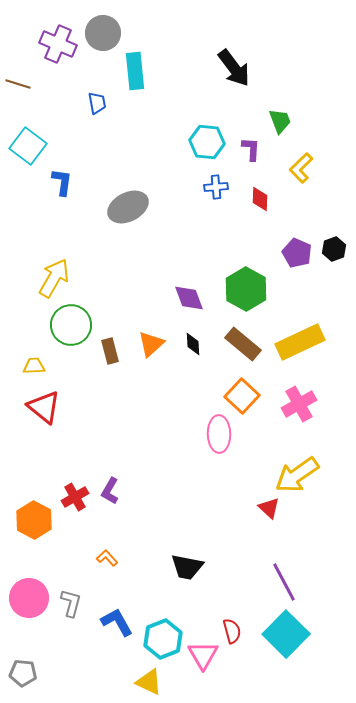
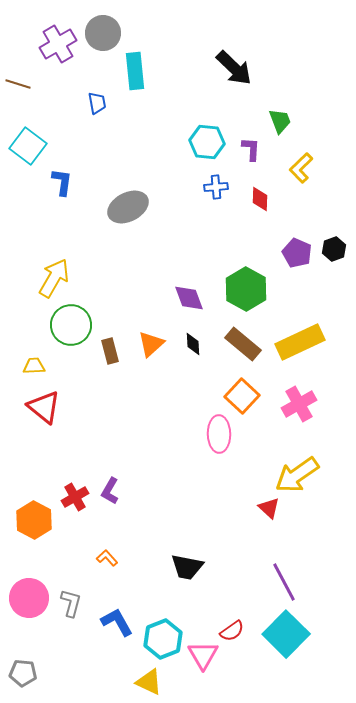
purple cross at (58, 44): rotated 36 degrees clockwise
black arrow at (234, 68): rotated 9 degrees counterclockwise
red semicircle at (232, 631): rotated 70 degrees clockwise
